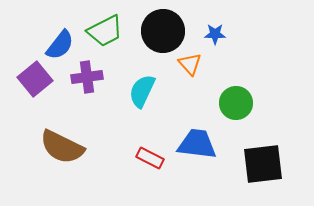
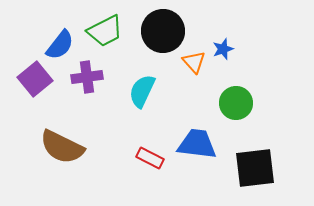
blue star: moved 8 px right, 15 px down; rotated 20 degrees counterclockwise
orange triangle: moved 4 px right, 2 px up
black square: moved 8 px left, 4 px down
